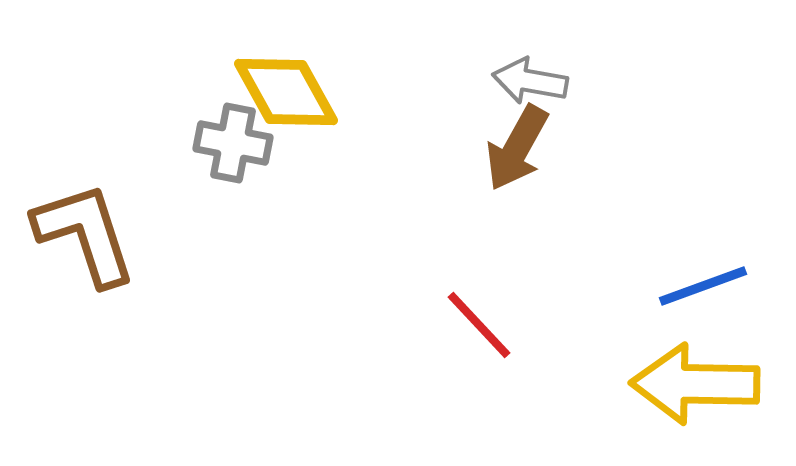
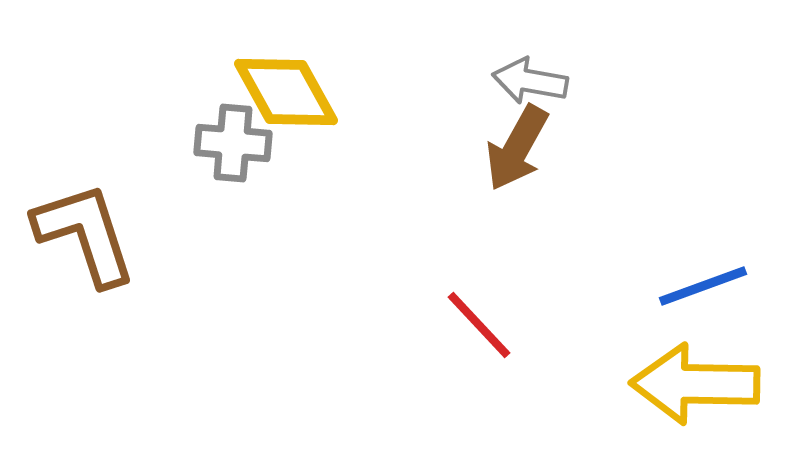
gray cross: rotated 6 degrees counterclockwise
